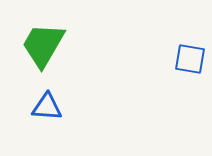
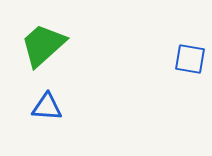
green trapezoid: rotated 18 degrees clockwise
